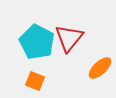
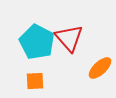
red triangle: rotated 20 degrees counterclockwise
orange square: rotated 24 degrees counterclockwise
